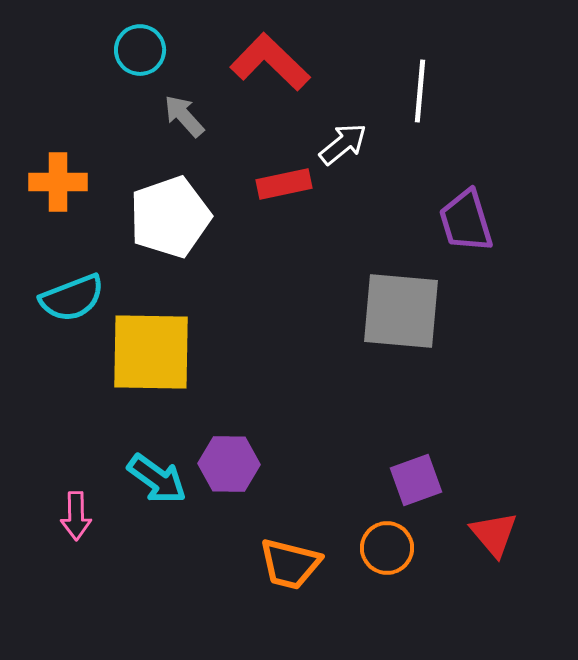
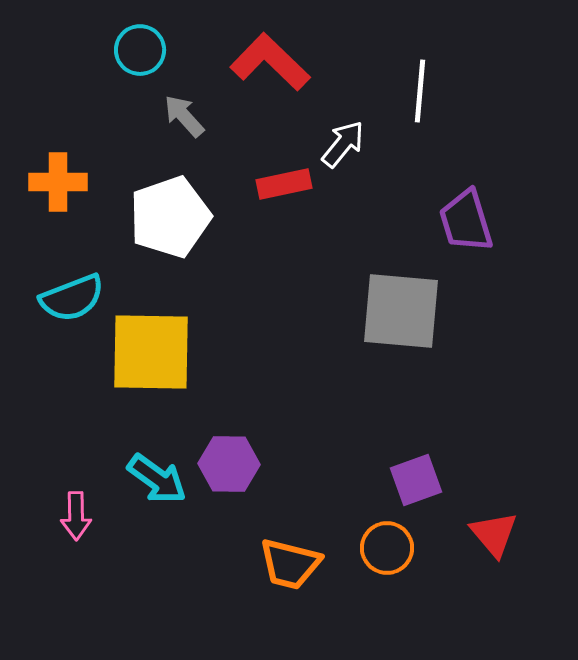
white arrow: rotated 12 degrees counterclockwise
